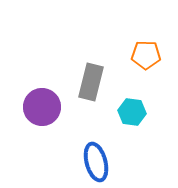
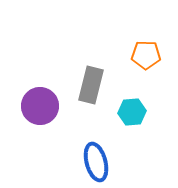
gray rectangle: moved 3 px down
purple circle: moved 2 px left, 1 px up
cyan hexagon: rotated 12 degrees counterclockwise
